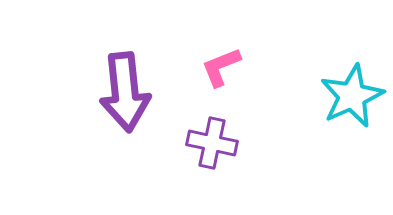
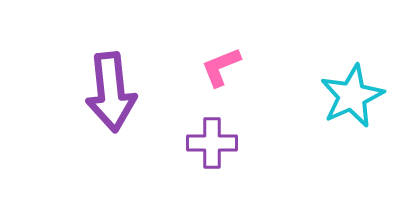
purple arrow: moved 14 px left
purple cross: rotated 12 degrees counterclockwise
